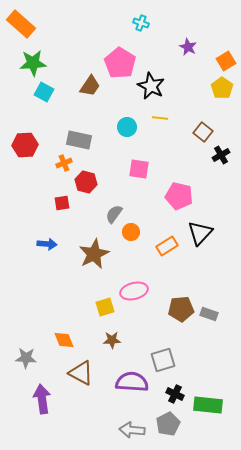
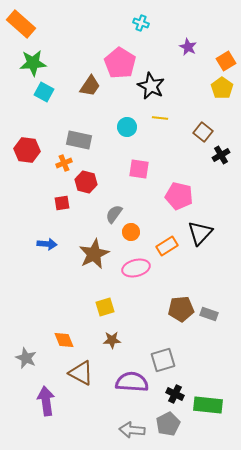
red hexagon at (25, 145): moved 2 px right, 5 px down; rotated 10 degrees clockwise
pink ellipse at (134, 291): moved 2 px right, 23 px up
gray star at (26, 358): rotated 20 degrees clockwise
purple arrow at (42, 399): moved 4 px right, 2 px down
